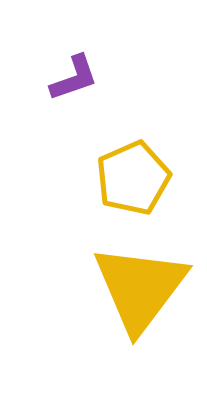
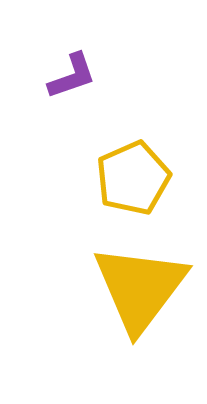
purple L-shape: moved 2 px left, 2 px up
